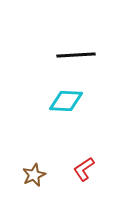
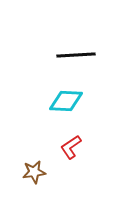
red L-shape: moved 13 px left, 22 px up
brown star: moved 3 px up; rotated 15 degrees clockwise
